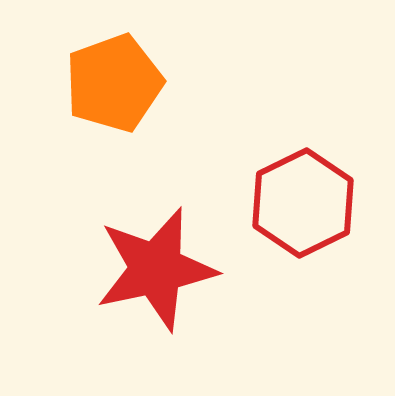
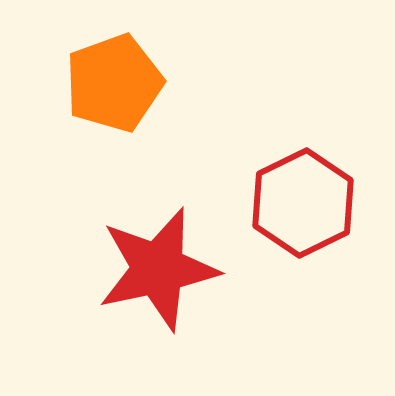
red star: moved 2 px right
